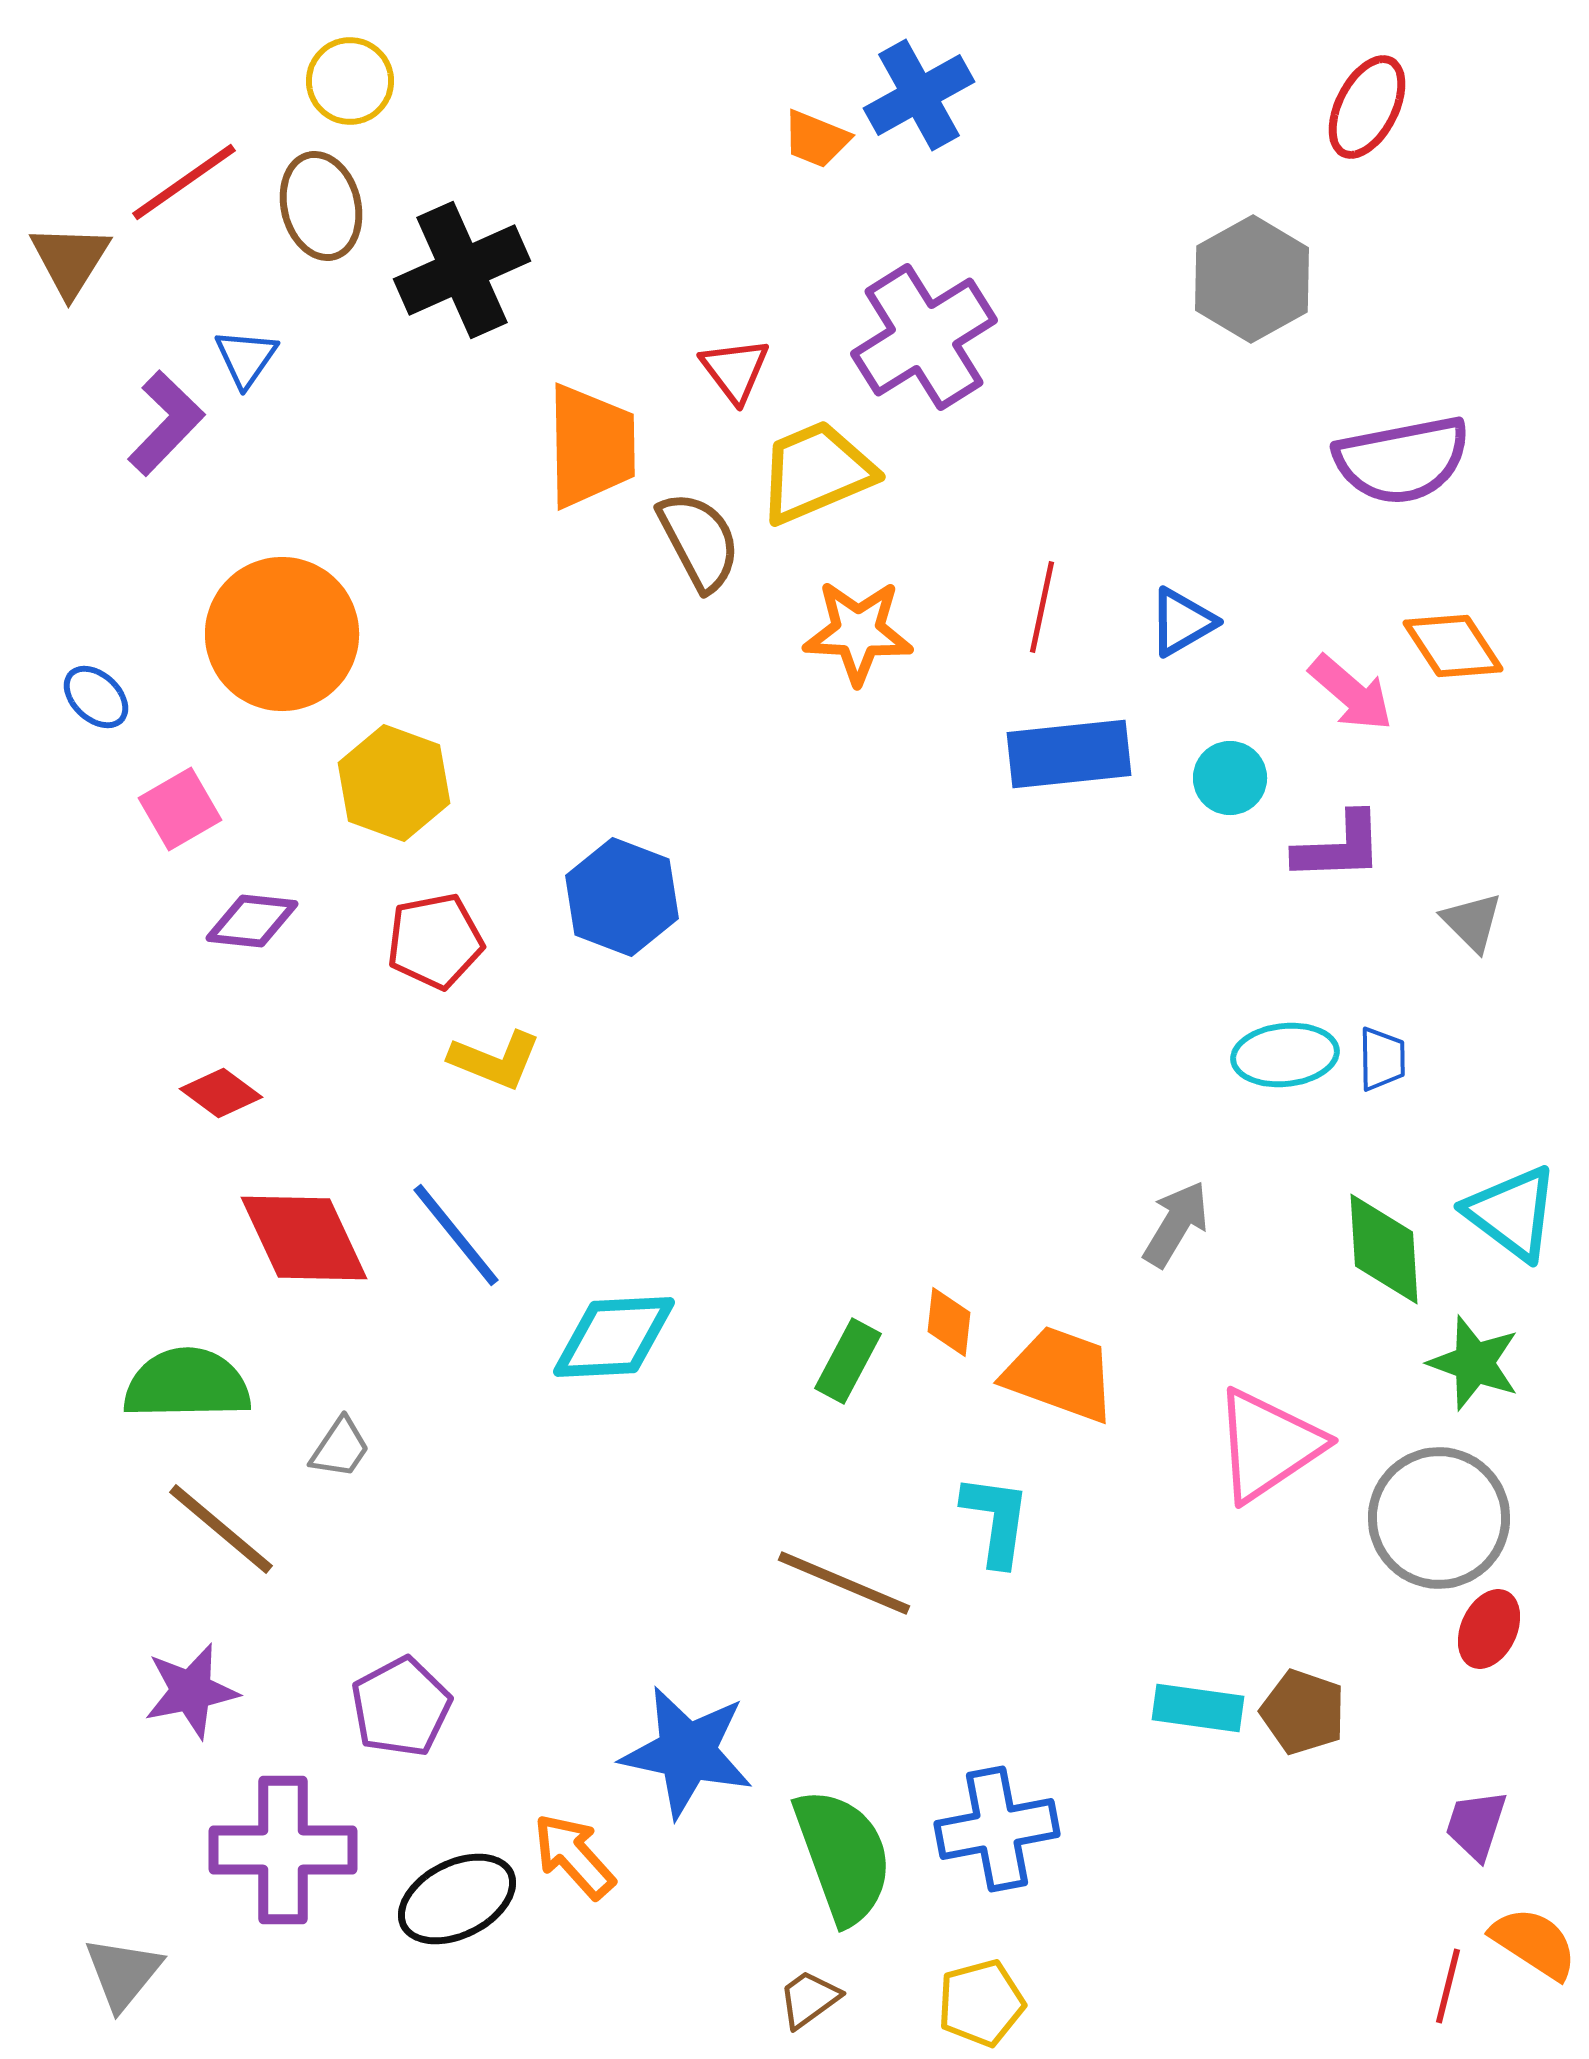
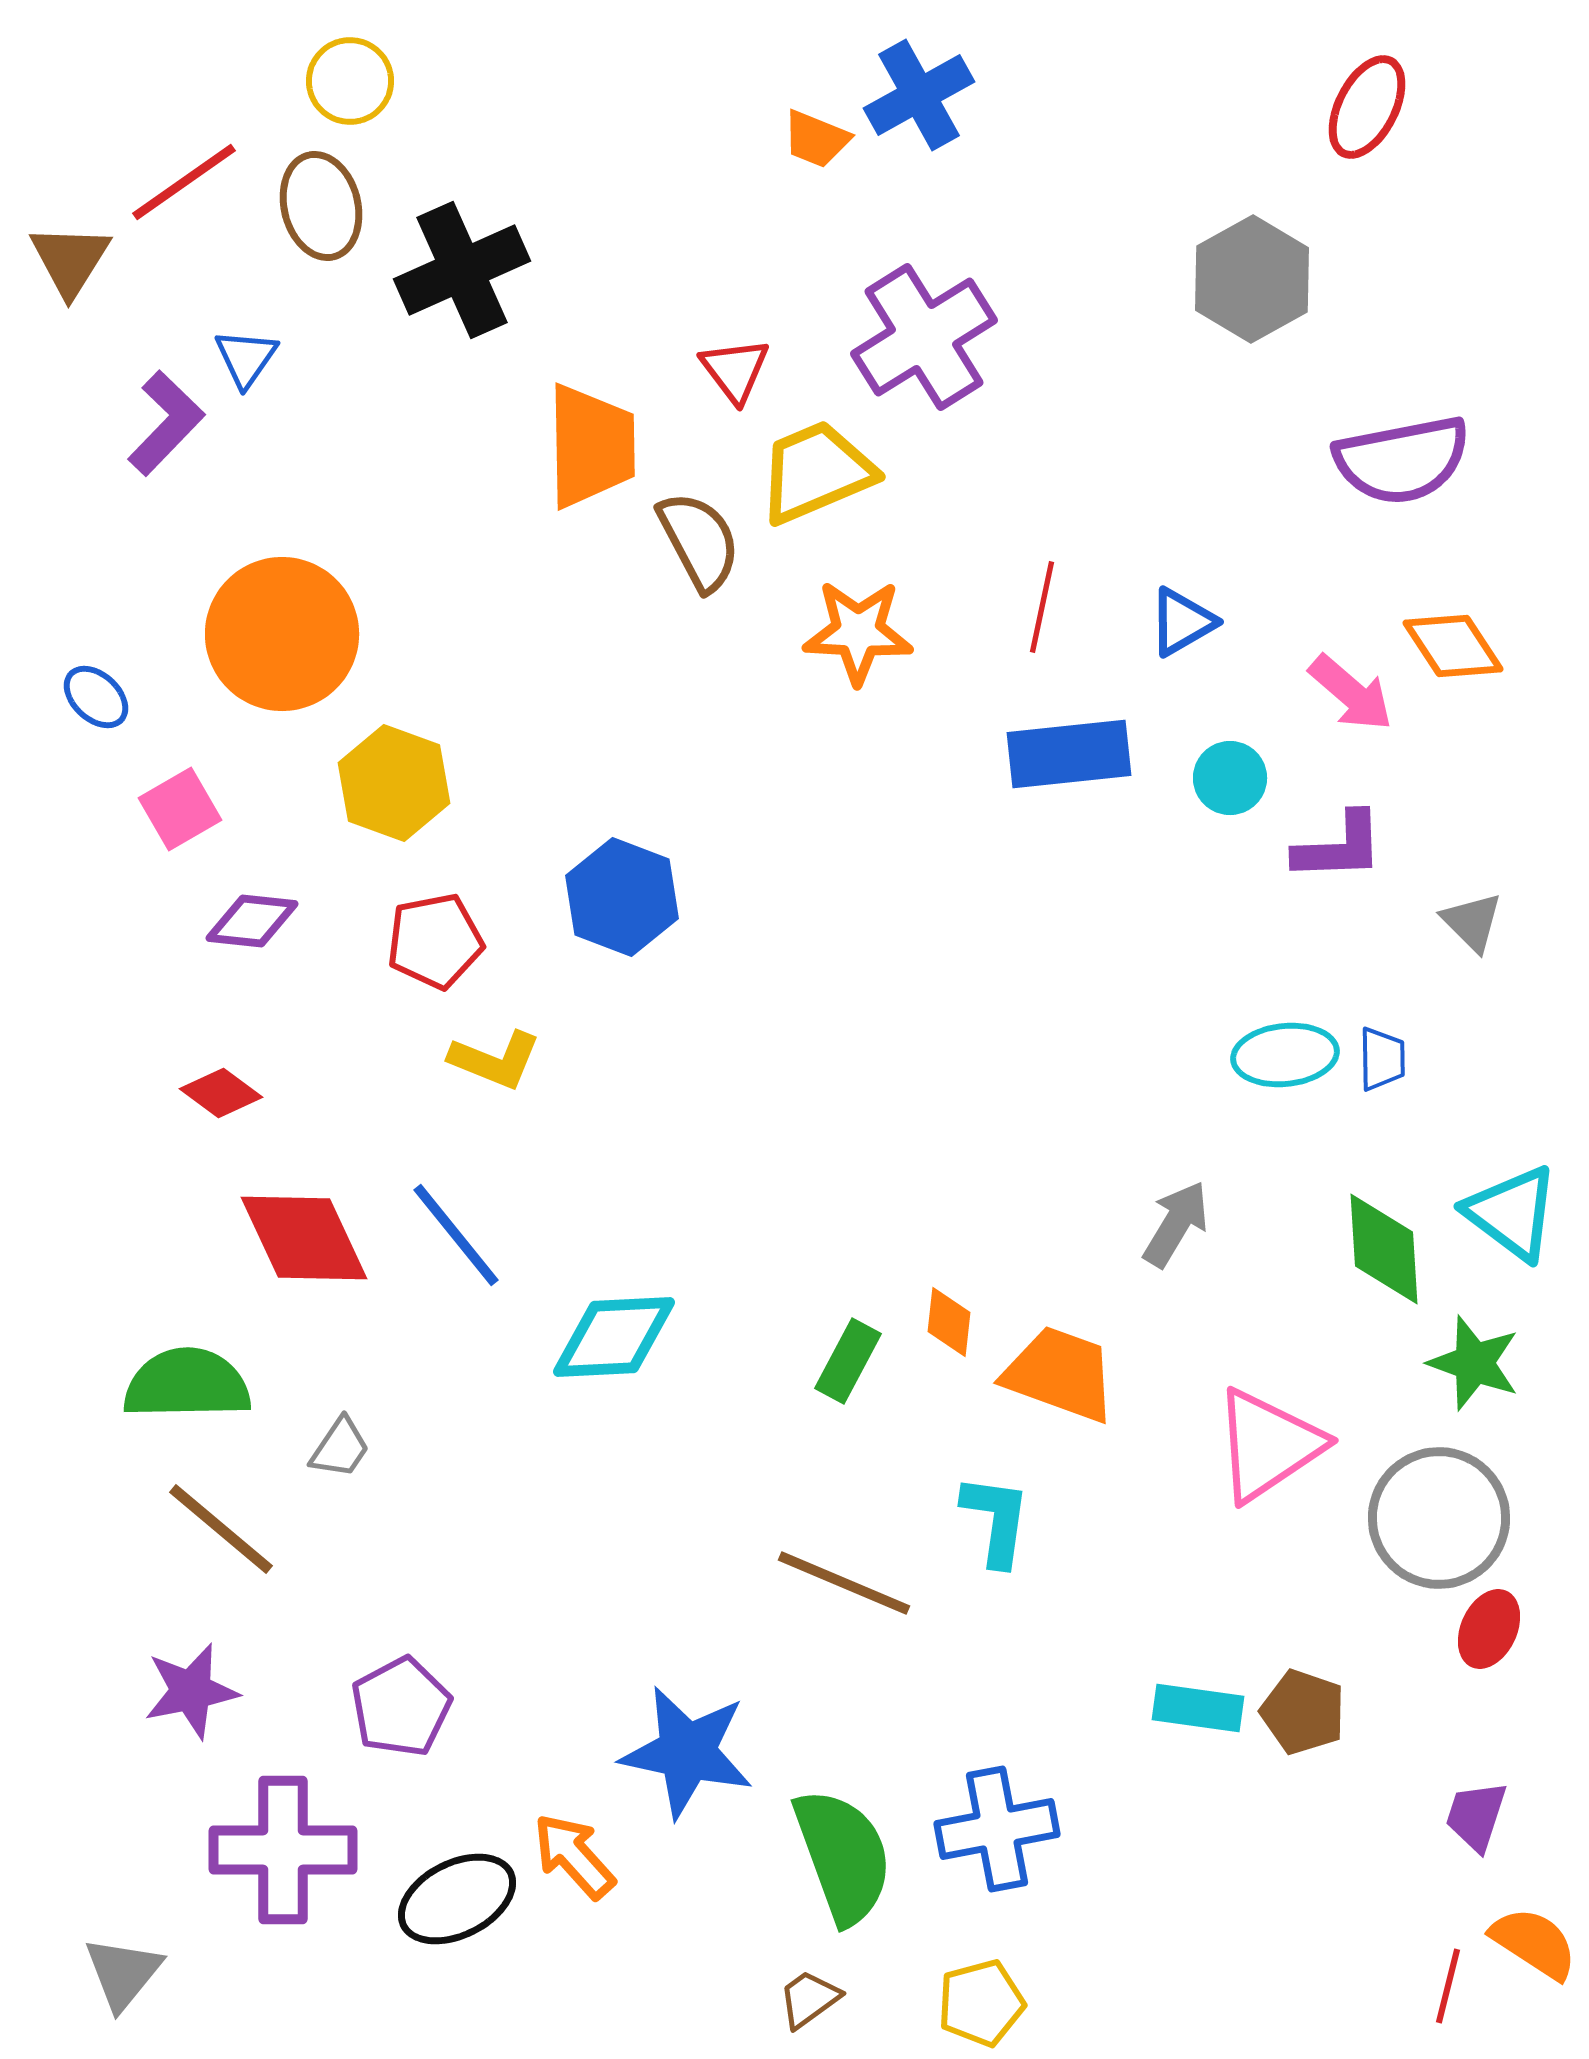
purple trapezoid at (1476, 1825): moved 9 px up
